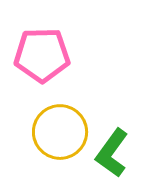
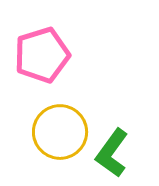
pink pentagon: rotated 16 degrees counterclockwise
